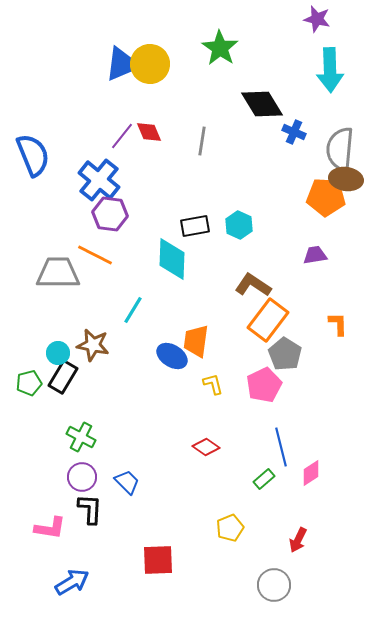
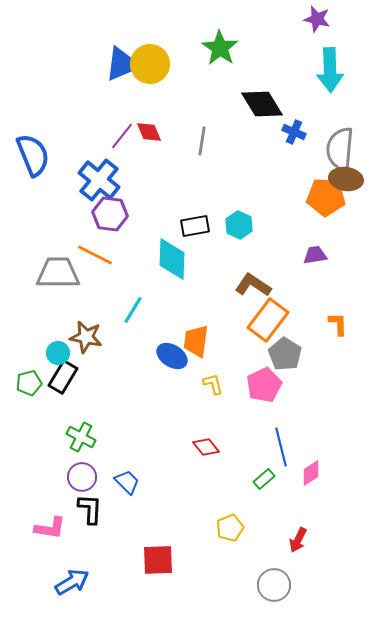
brown star at (93, 345): moved 7 px left, 8 px up
red diamond at (206, 447): rotated 16 degrees clockwise
